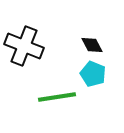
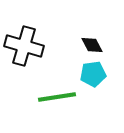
black cross: rotated 6 degrees counterclockwise
cyan pentagon: rotated 30 degrees counterclockwise
